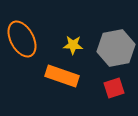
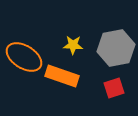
orange ellipse: moved 2 px right, 18 px down; rotated 30 degrees counterclockwise
